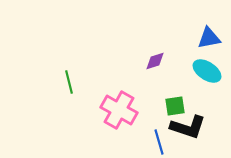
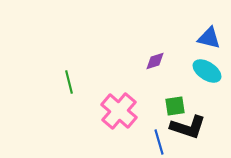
blue triangle: rotated 25 degrees clockwise
pink cross: moved 1 px down; rotated 12 degrees clockwise
